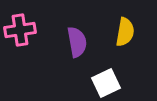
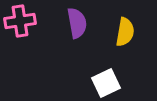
pink cross: moved 9 px up
purple semicircle: moved 19 px up
